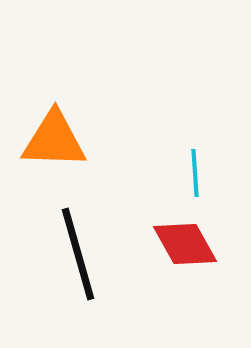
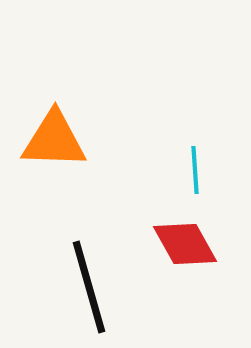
cyan line: moved 3 px up
black line: moved 11 px right, 33 px down
